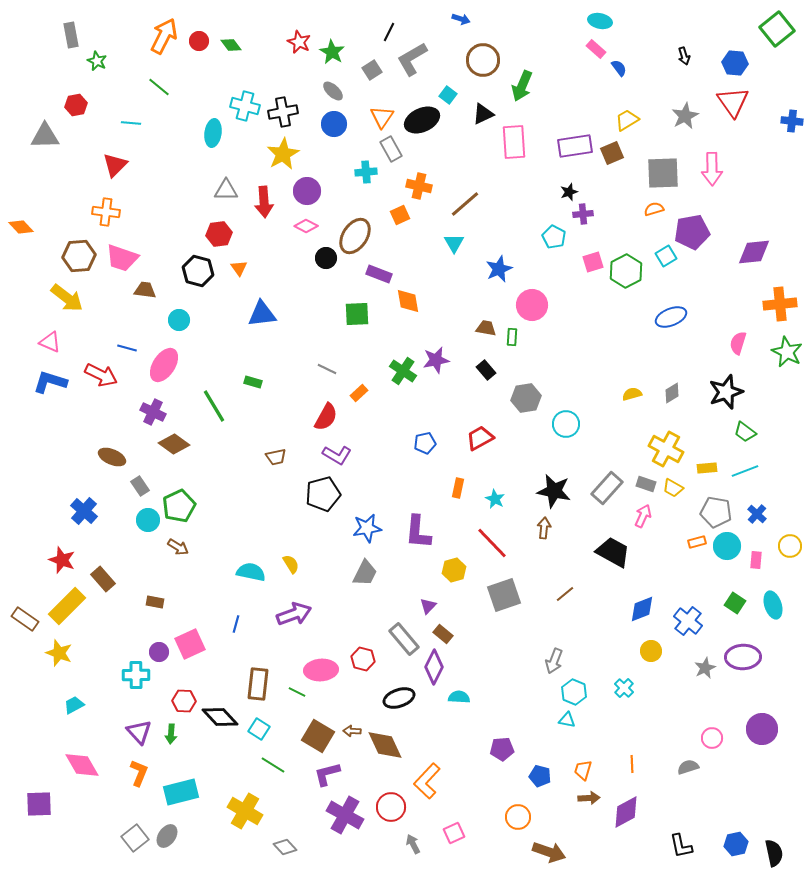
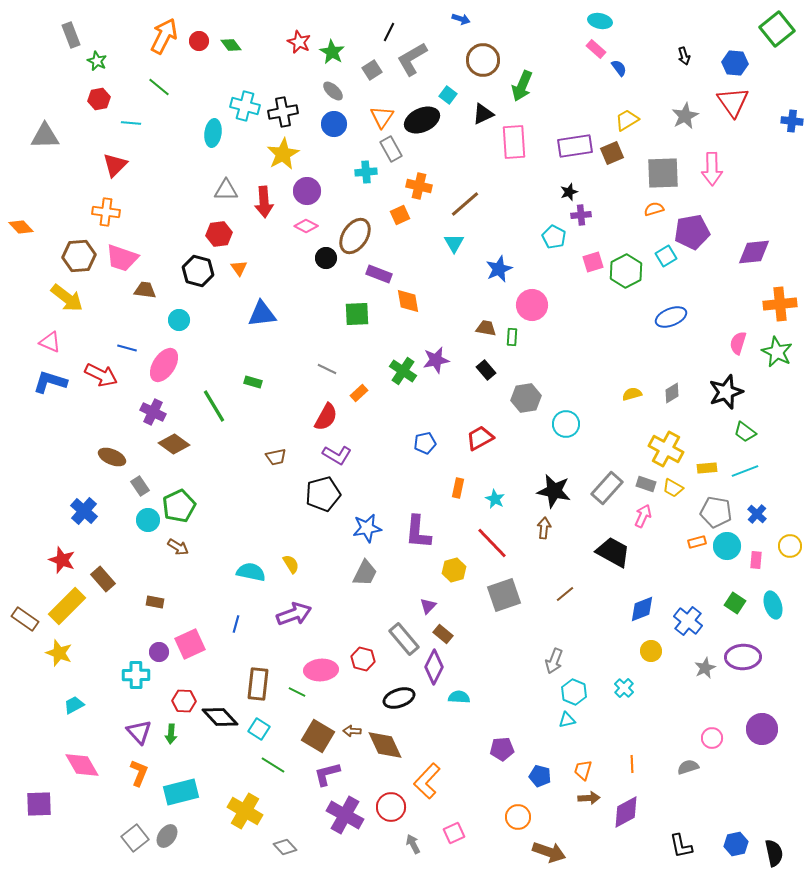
gray rectangle at (71, 35): rotated 10 degrees counterclockwise
red hexagon at (76, 105): moved 23 px right, 6 px up
purple cross at (583, 214): moved 2 px left, 1 px down
green star at (787, 352): moved 10 px left
cyan triangle at (567, 720): rotated 24 degrees counterclockwise
